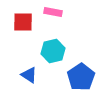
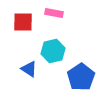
pink rectangle: moved 1 px right, 1 px down
blue triangle: moved 6 px up
